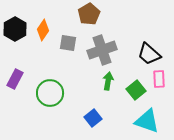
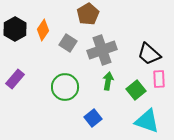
brown pentagon: moved 1 px left
gray square: rotated 24 degrees clockwise
purple rectangle: rotated 12 degrees clockwise
green circle: moved 15 px right, 6 px up
